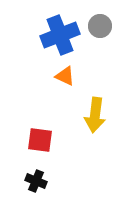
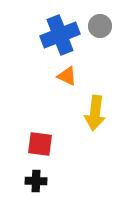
orange triangle: moved 2 px right
yellow arrow: moved 2 px up
red square: moved 4 px down
black cross: rotated 20 degrees counterclockwise
